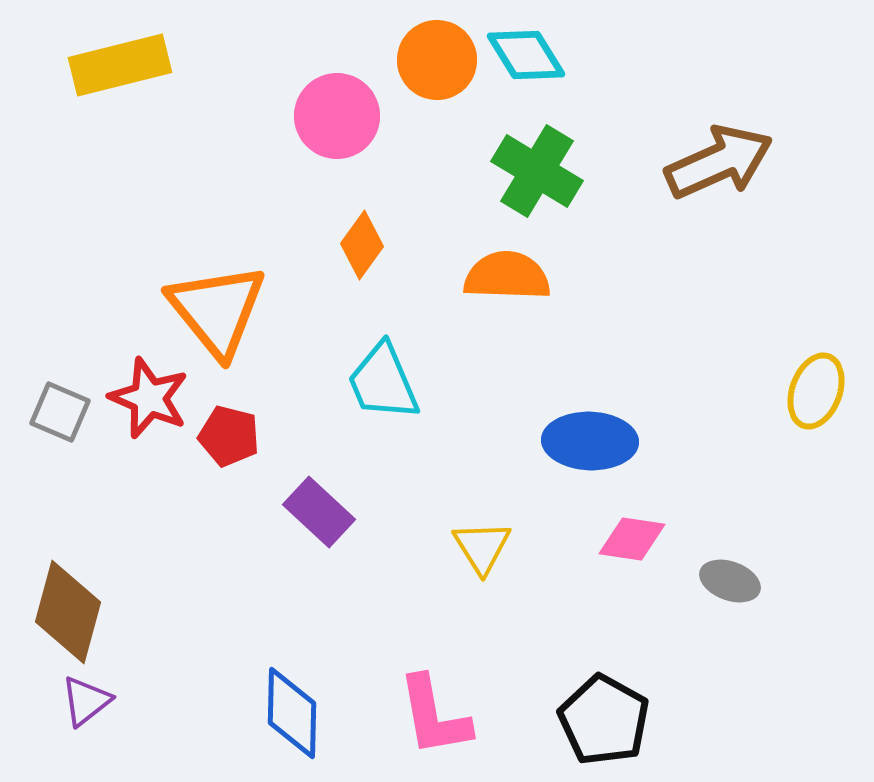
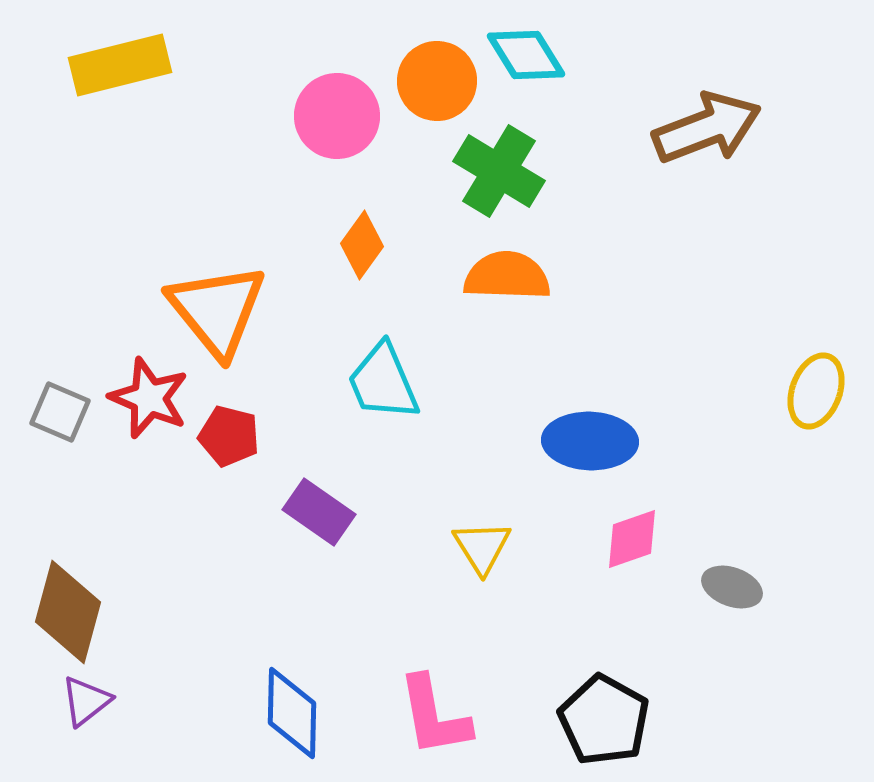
orange circle: moved 21 px down
brown arrow: moved 12 px left, 34 px up; rotated 3 degrees clockwise
green cross: moved 38 px left
purple rectangle: rotated 8 degrees counterclockwise
pink diamond: rotated 28 degrees counterclockwise
gray ellipse: moved 2 px right, 6 px down
